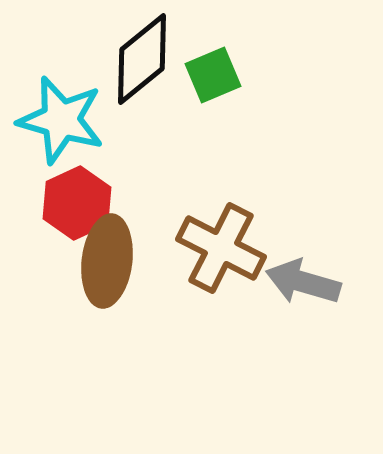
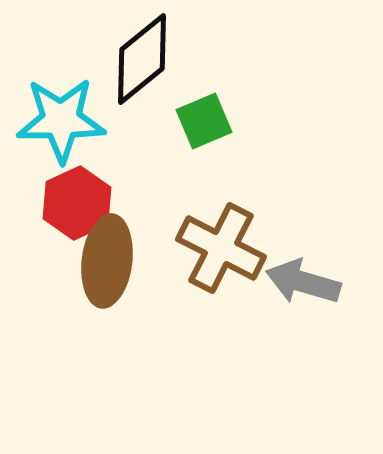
green square: moved 9 px left, 46 px down
cyan star: rotated 16 degrees counterclockwise
